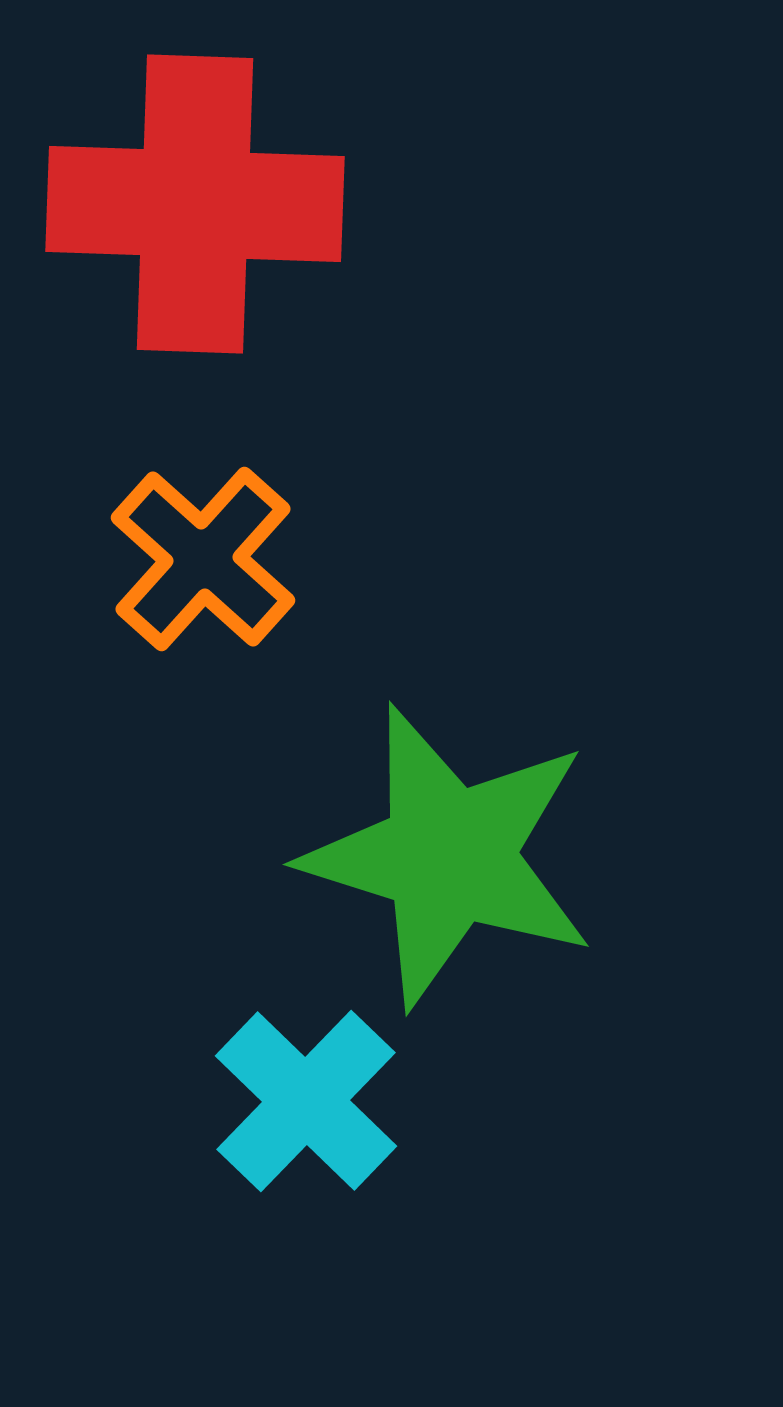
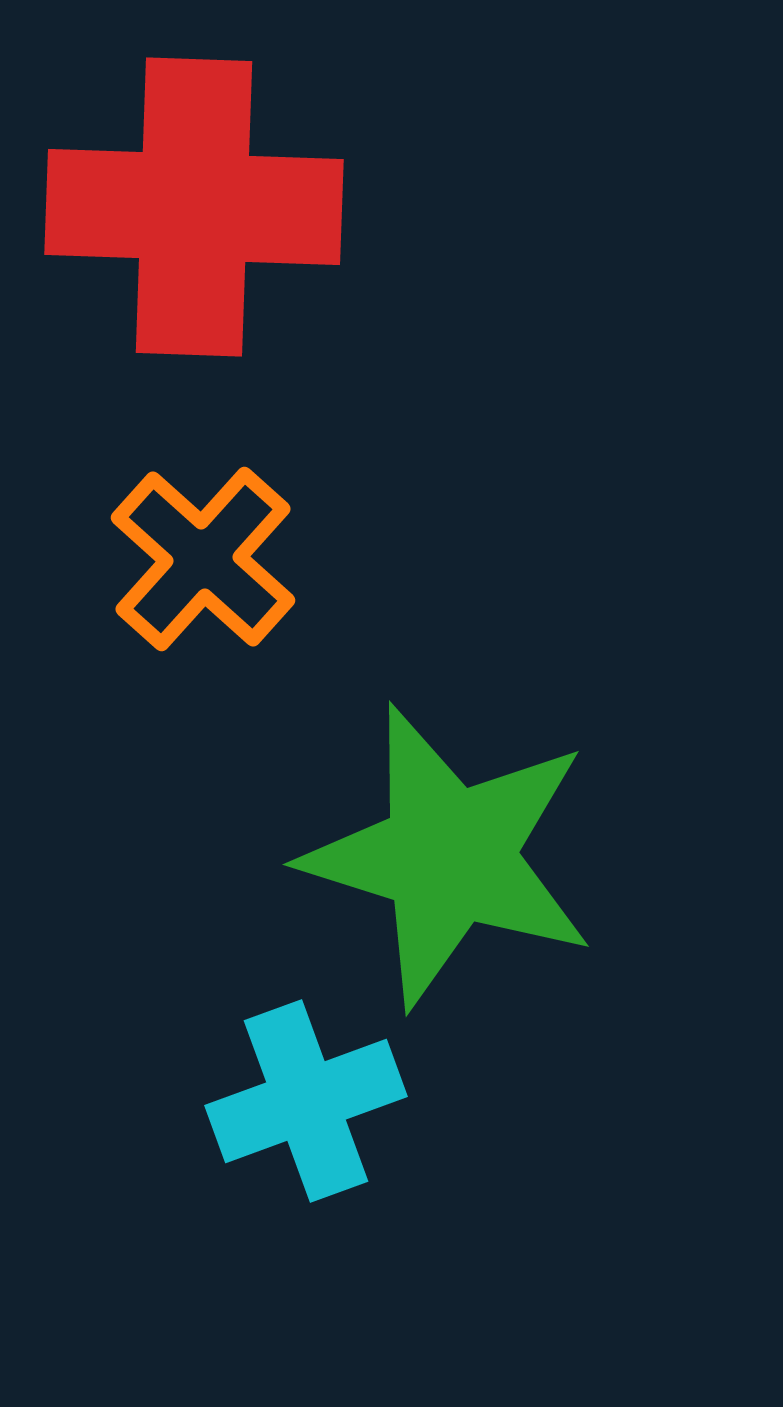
red cross: moved 1 px left, 3 px down
cyan cross: rotated 26 degrees clockwise
